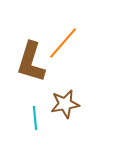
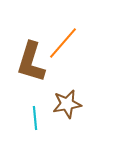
brown star: moved 2 px right
